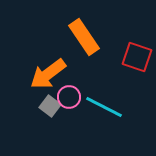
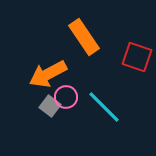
orange arrow: rotated 9 degrees clockwise
pink circle: moved 3 px left
cyan line: rotated 18 degrees clockwise
